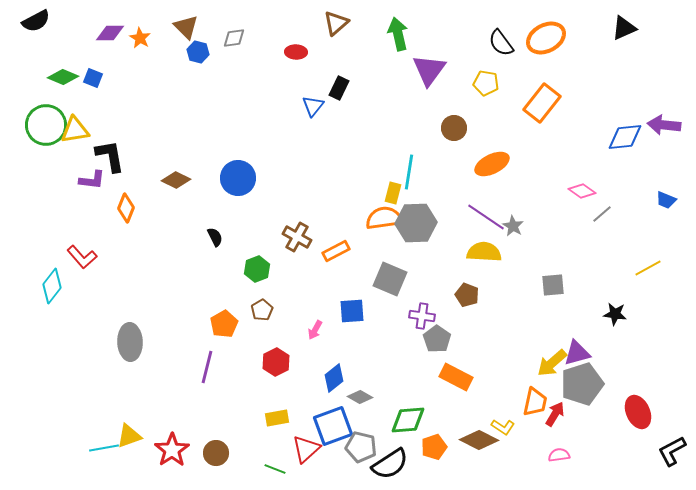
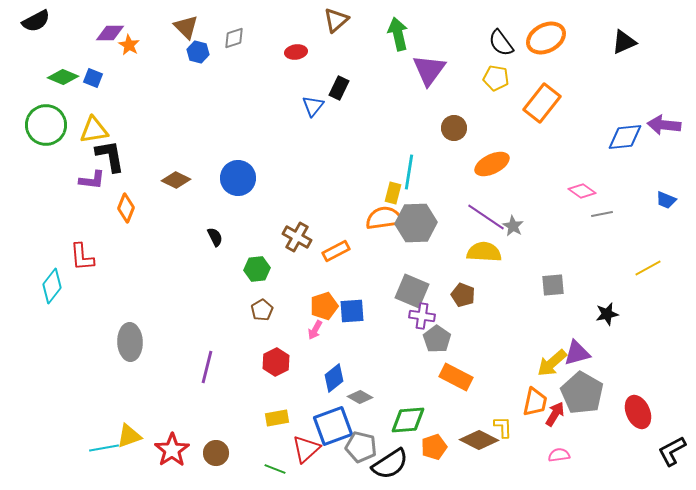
brown triangle at (336, 23): moved 3 px up
black triangle at (624, 28): moved 14 px down
orange star at (140, 38): moved 11 px left, 7 px down
gray diamond at (234, 38): rotated 10 degrees counterclockwise
red ellipse at (296, 52): rotated 10 degrees counterclockwise
yellow pentagon at (486, 83): moved 10 px right, 5 px up
yellow triangle at (75, 130): moved 19 px right
gray line at (602, 214): rotated 30 degrees clockwise
red L-shape at (82, 257): rotated 36 degrees clockwise
green hexagon at (257, 269): rotated 15 degrees clockwise
gray square at (390, 279): moved 22 px right, 12 px down
brown pentagon at (467, 295): moved 4 px left
black star at (615, 314): moved 8 px left; rotated 20 degrees counterclockwise
orange pentagon at (224, 324): moved 100 px right, 18 px up; rotated 12 degrees clockwise
gray pentagon at (582, 384): moved 9 px down; rotated 24 degrees counterclockwise
yellow L-shape at (503, 427): rotated 125 degrees counterclockwise
